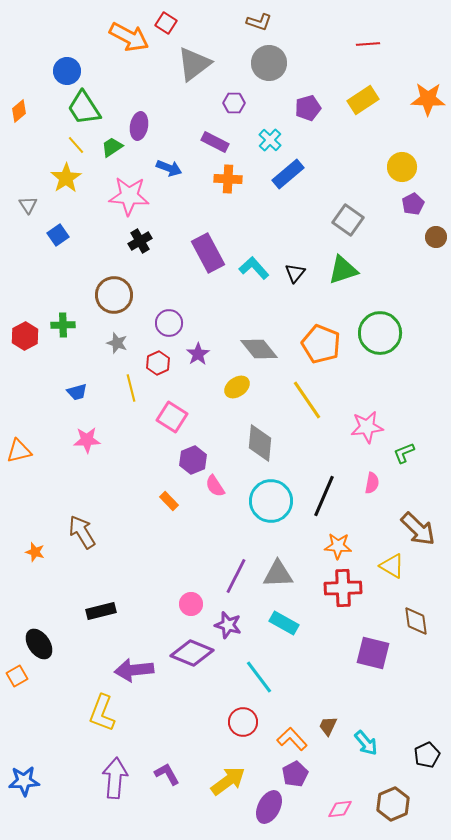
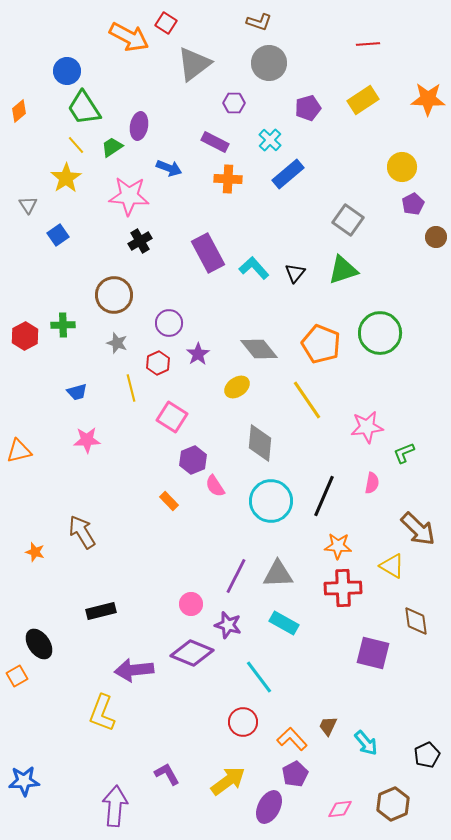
purple arrow at (115, 778): moved 28 px down
